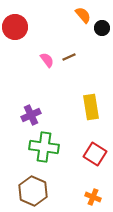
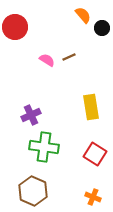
pink semicircle: rotated 21 degrees counterclockwise
